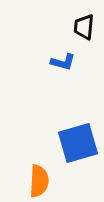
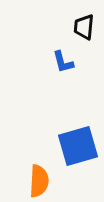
blue L-shape: rotated 60 degrees clockwise
blue square: moved 3 px down
